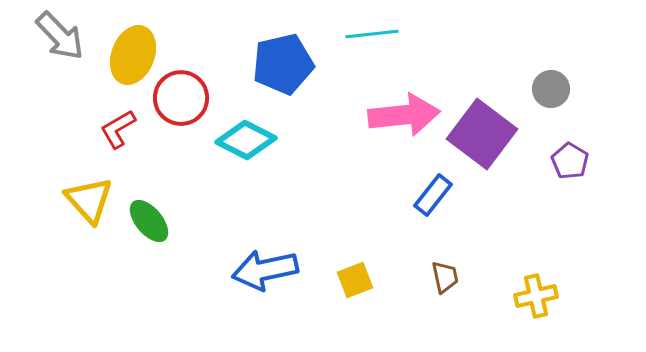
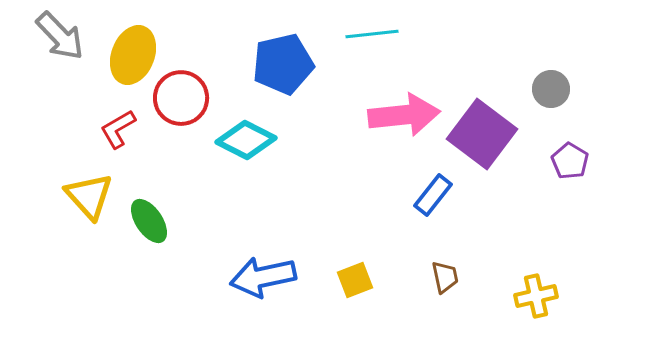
yellow triangle: moved 4 px up
green ellipse: rotated 6 degrees clockwise
blue arrow: moved 2 px left, 7 px down
